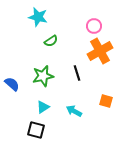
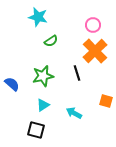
pink circle: moved 1 px left, 1 px up
orange cross: moved 5 px left; rotated 15 degrees counterclockwise
cyan triangle: moved 2 px up
cyan arrow: moved 2 px down
